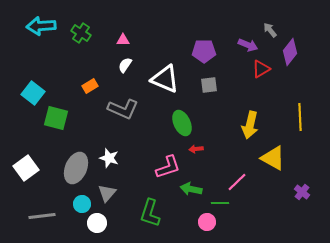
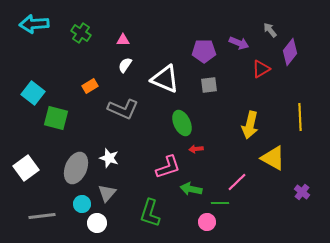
cyan arrow: moved 7 px left, 2 px up
purple arrow: moved 9 px left, 2 px up
